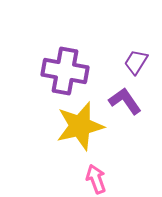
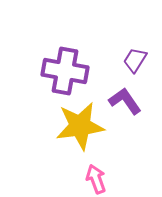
purple trapezoid: moved 1 px left, 2 px up
yellow star: rotated 6 degrees clockwise
